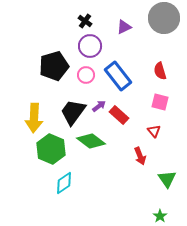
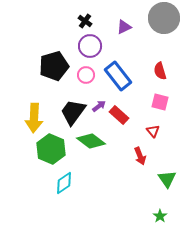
red triangle: moved 1 px left
